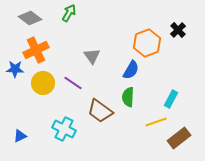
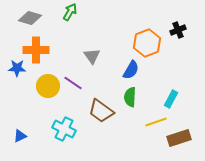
green arrow: moved 1 px right, 1 px up
gray diamond: rotated 20 degrees counterclockwise
black cross: rotated 21 degrees clockwise
orange cross: rotated 25 degrees clockwise
blue star: moved 2 px right, 1 px up
yellow circle: moved 5 px right, 3 px down
green semicircle: moved 2 px right
brown trapezoid: moved 1 px right
brown rectangle: rotated 20 degrees clockwise
